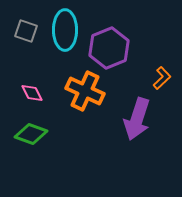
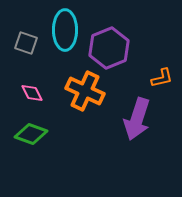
gray square: moved 12 px down
orange L-shape: rotated 30 degrees clockwise
